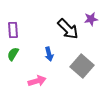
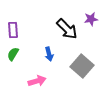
black arrow: moved 1 px left
